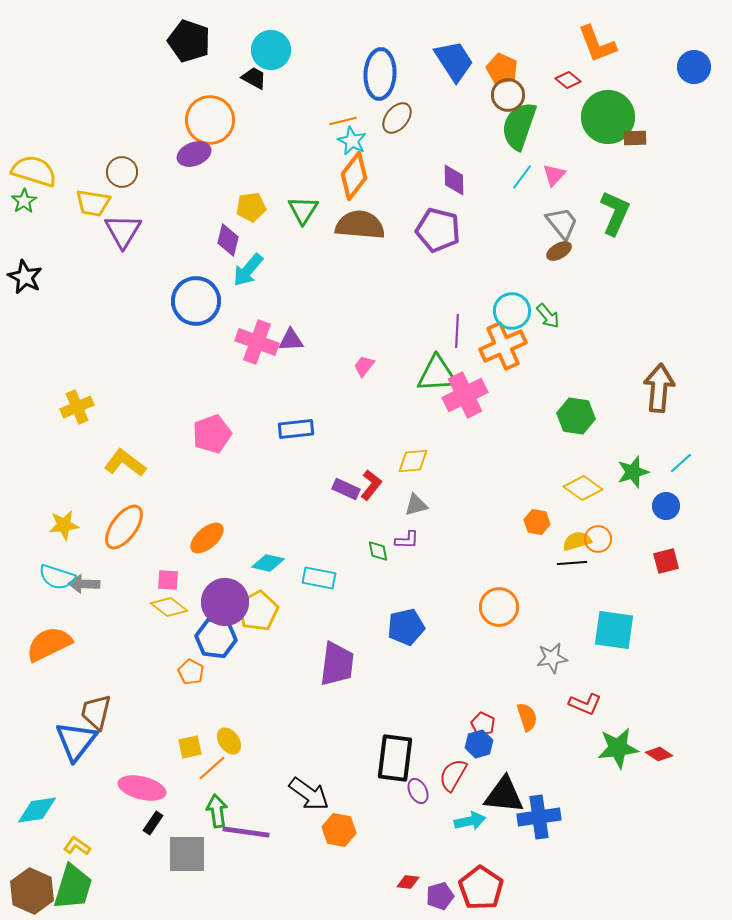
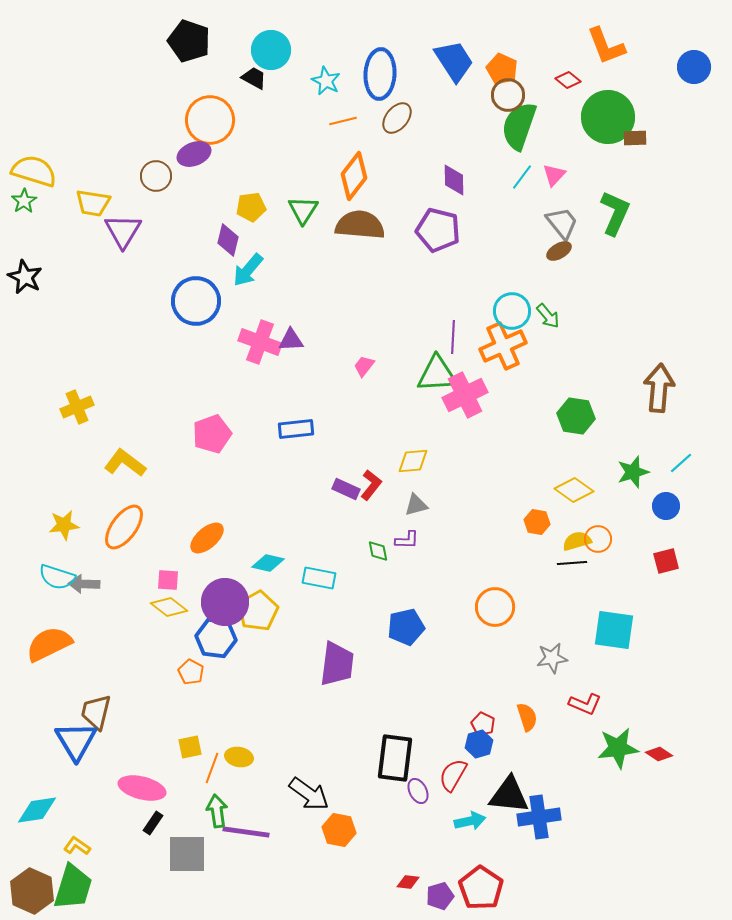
orange L-shape at (597, 44): moved 9 px right, 2 px down
cyan star at (352, 141): moved 26 px left, 60 px up
brown circle at (122, 172): moved 34 px right, 4 px down
purple line at (457, 331): moved 4 px left, 6 px down
pink cross at (257, 342): moved 3 px right
yellow diamond at (583, 488): moved 9 px left, 2 px down
orange circle at (499, 607): moved 4 px left
blue triangle at (76, 741): rotated 9 degrees counterclockwise
yellow ellipse at (229, 741): moved 10 px right, 16 px down; rotated 44 degrees counterclockwise
orange line at (212, 768): rotated 28 degrees counterclockwise
black triangle at (504, 795): moved 5 px right
